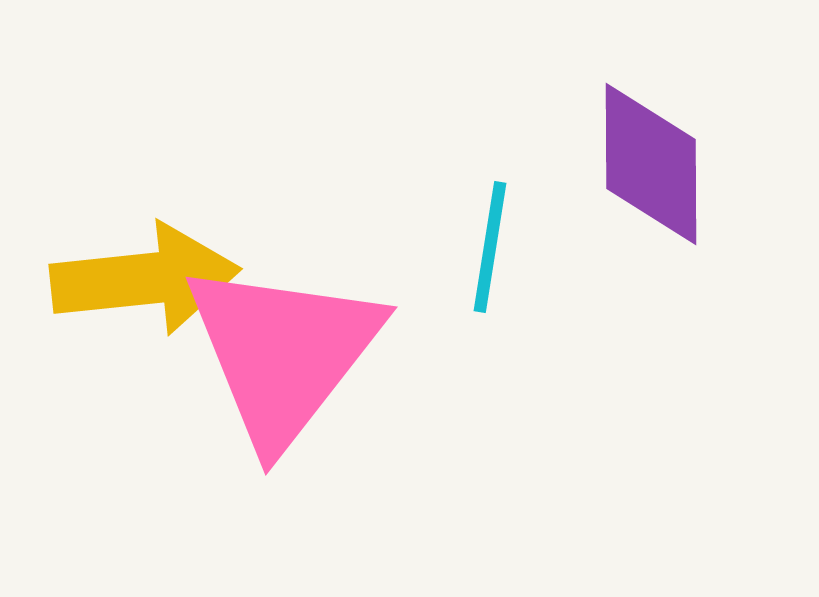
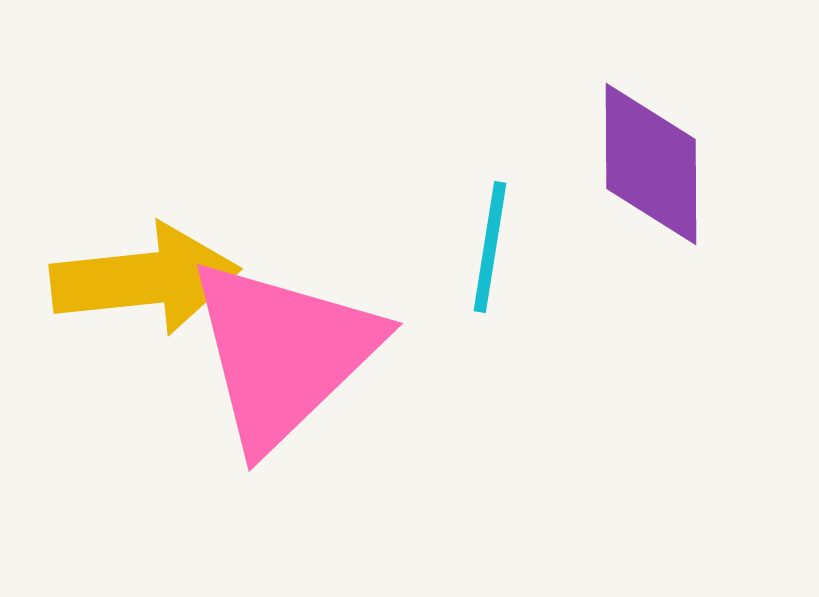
pink triangle: rotated 8 degrees clockwise
